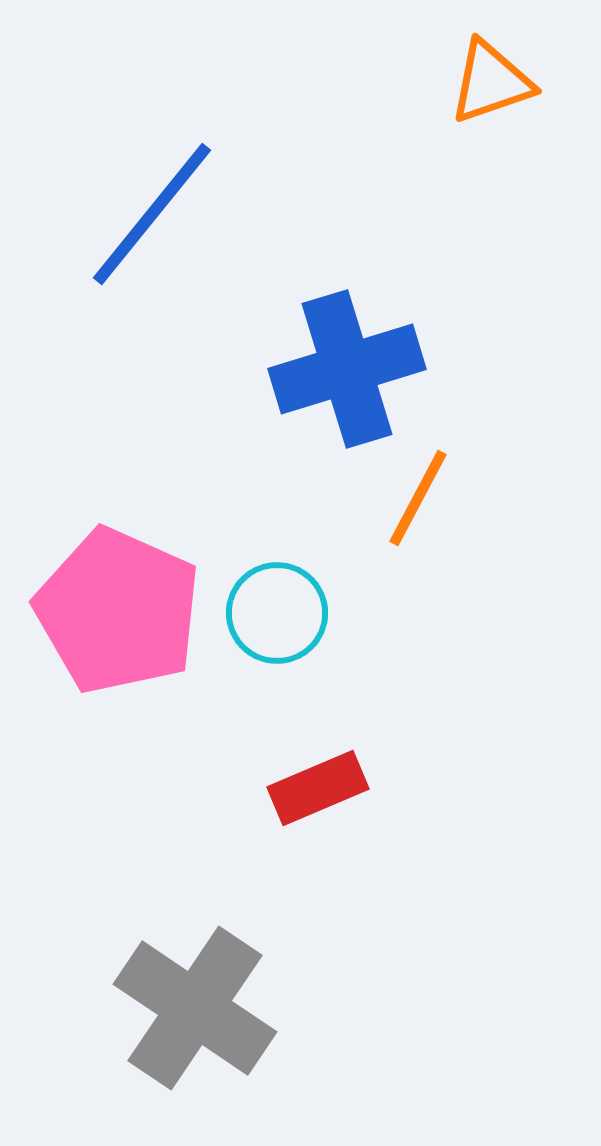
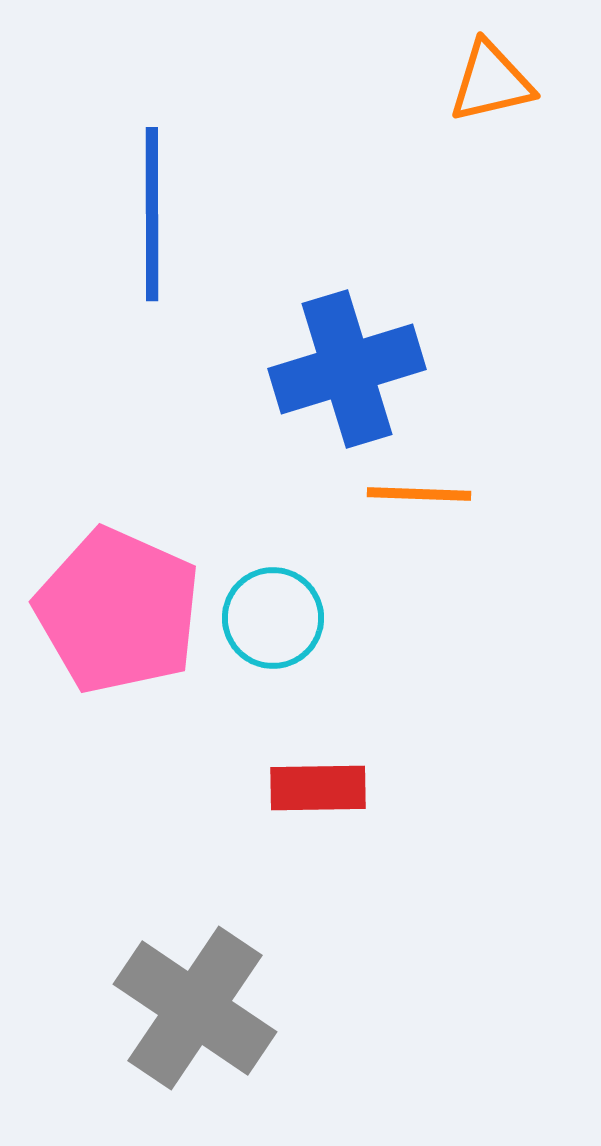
orange triangle: rotated 6 degrees clockwise
blue line: rotated 39 degrees counterclockwise
orange line: moved 1 px right, 4 px up; rotated 64 degrees clockwise
cyan circle: moved 4 px left, 5 px down
red rectangle: rotated 22 degrees clockwise
